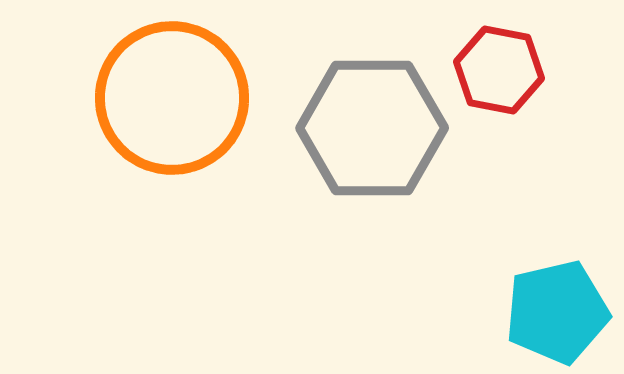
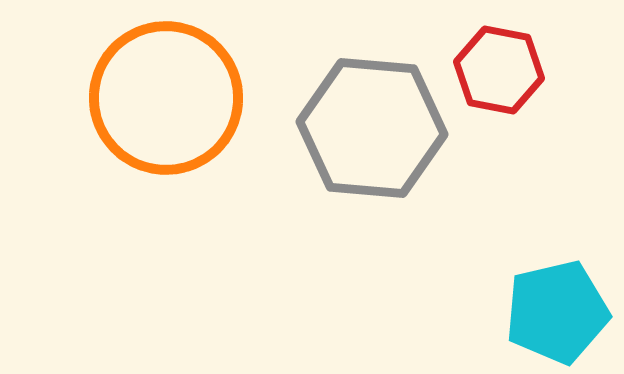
orange circle: moved 6 px left
gray hexagon: rotated 5 degrees clockwise
